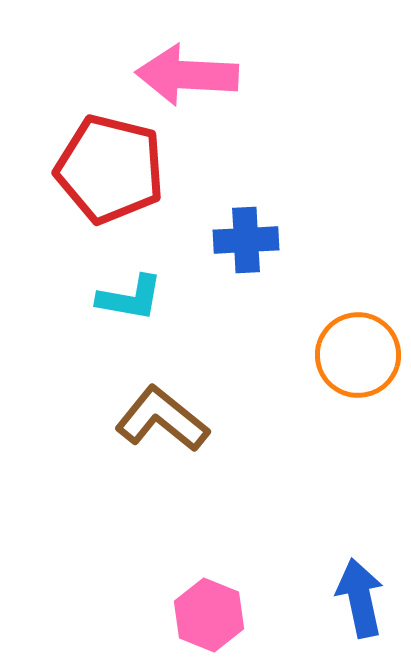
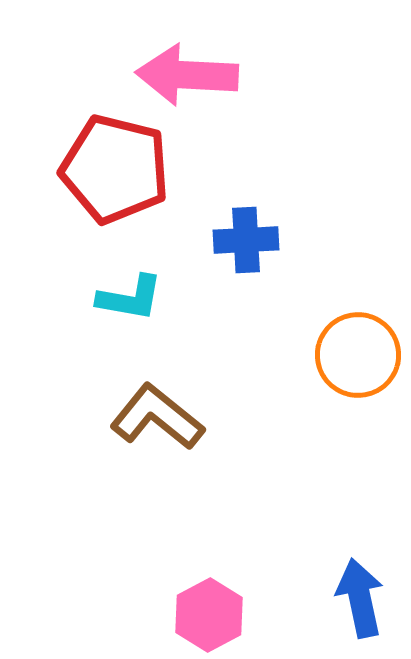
red pentagon: moved 5 px right
brown L-shape: moved 5 px left, 2 px up
pink hexagon: rotated 10 degrees clockwise
